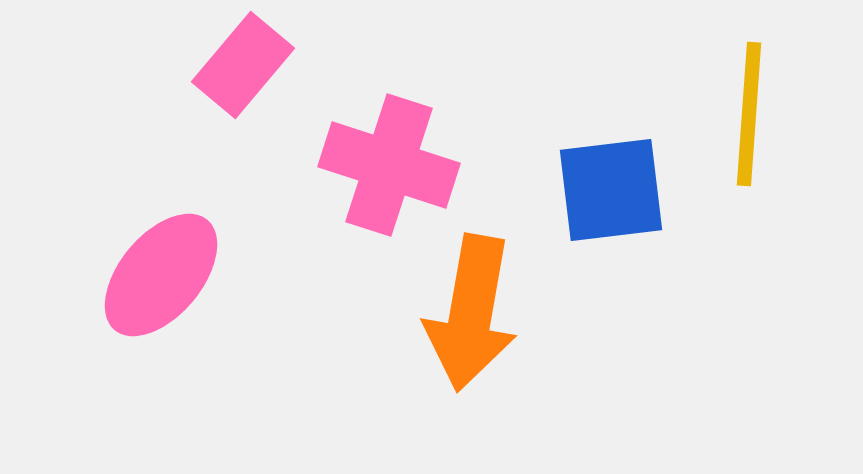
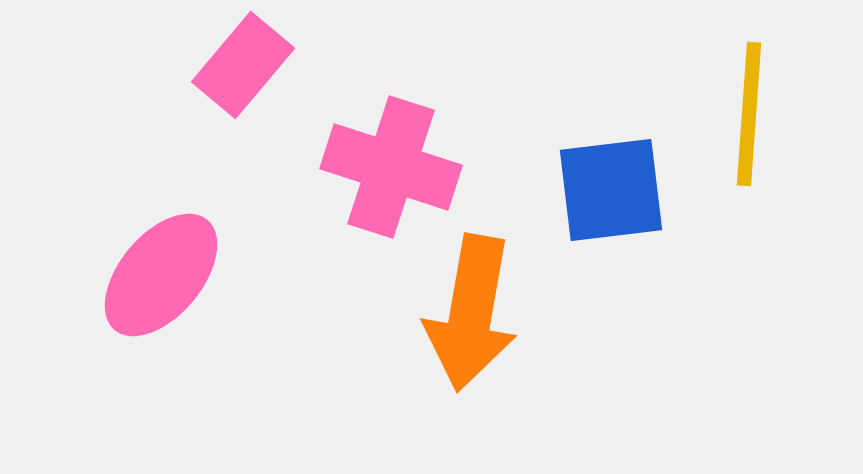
pink cross: moved 2 px right, 2 px down
